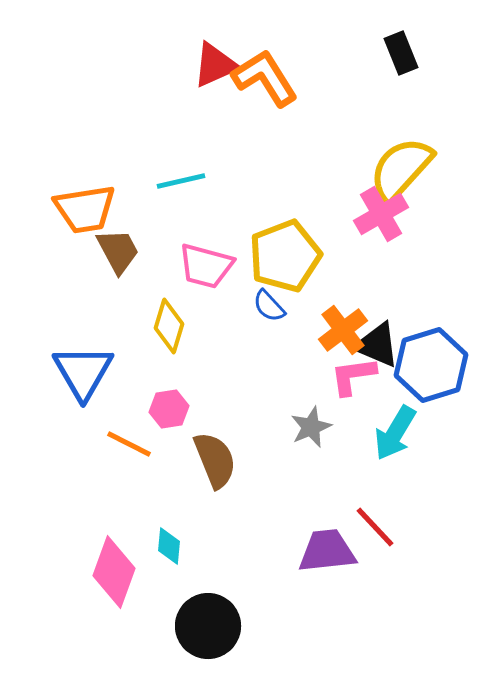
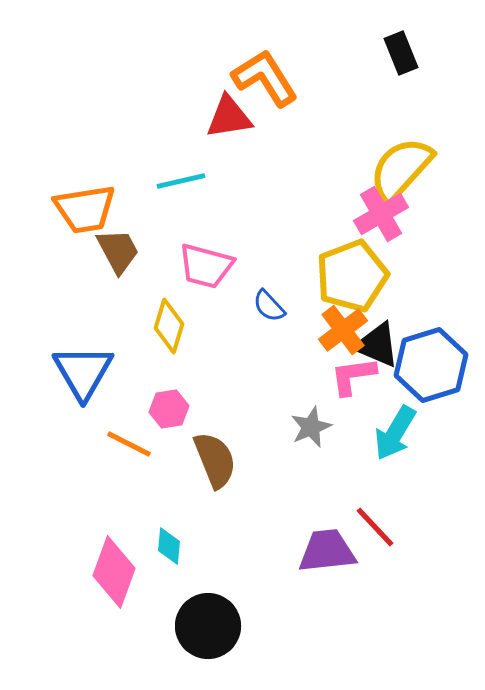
red triangle: moved 14 px right, 52 px down; rotated 15 degrees clockwise
yellow pentagon: moved 67 px right, 20 px down
